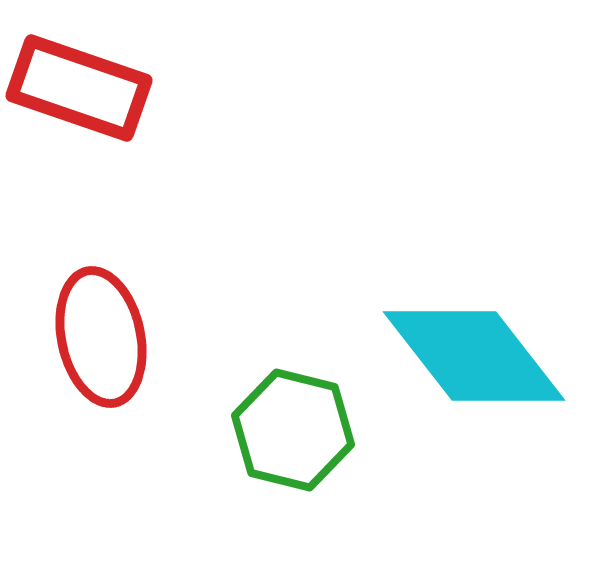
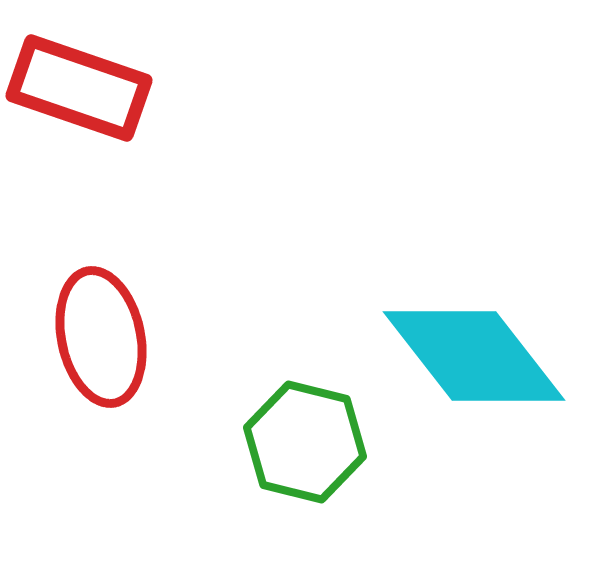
green hexagon: moved 12 px right, 12 px down
